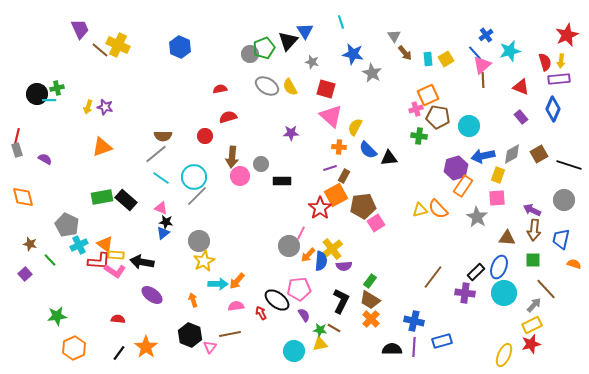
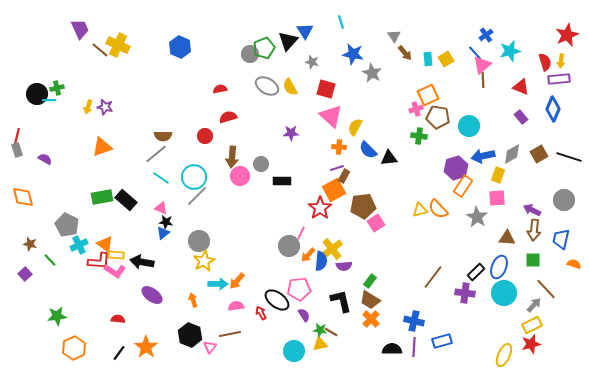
black line at (569, 165): moved 8 px up
purple line at (330, 168): moved 7 px right
orange square at (336, 195): moved 2 px left, 5 px up
black L-shape at (341, 301): rotated 40 degrees counterclockwise
brown line at (334, 328): moved 3 px left, 4 px down
